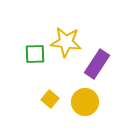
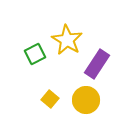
yellow star: moved 1 px right, 2 px up; rotated 24 degrees clockwise
green square: rotated 25 degrees counterclockwise
yellow circle: moved 1 px right, 2 px up
